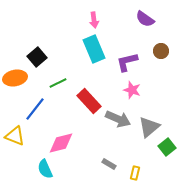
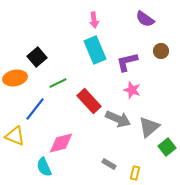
cyan rectangle: moved 1 px right, 1 px down
cyan semicircle: moved 1 px left, 2 px up
